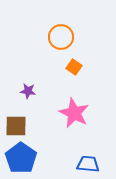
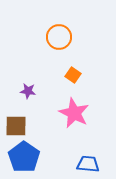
orange circle: moved 2 px left
orange square: moved 1 px left, 8 px down
blue pentagon: moved 3 px right, 1 px up
